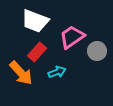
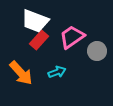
red rectangle: moved 2 px right, 12 px up
